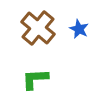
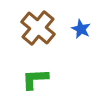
blue star: moved 2 px right
